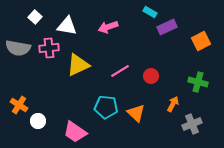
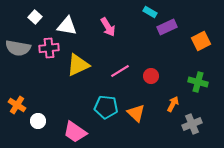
pink arrow: rotated 102 degrees counterclockwise
orange cross: moved 2 px left
